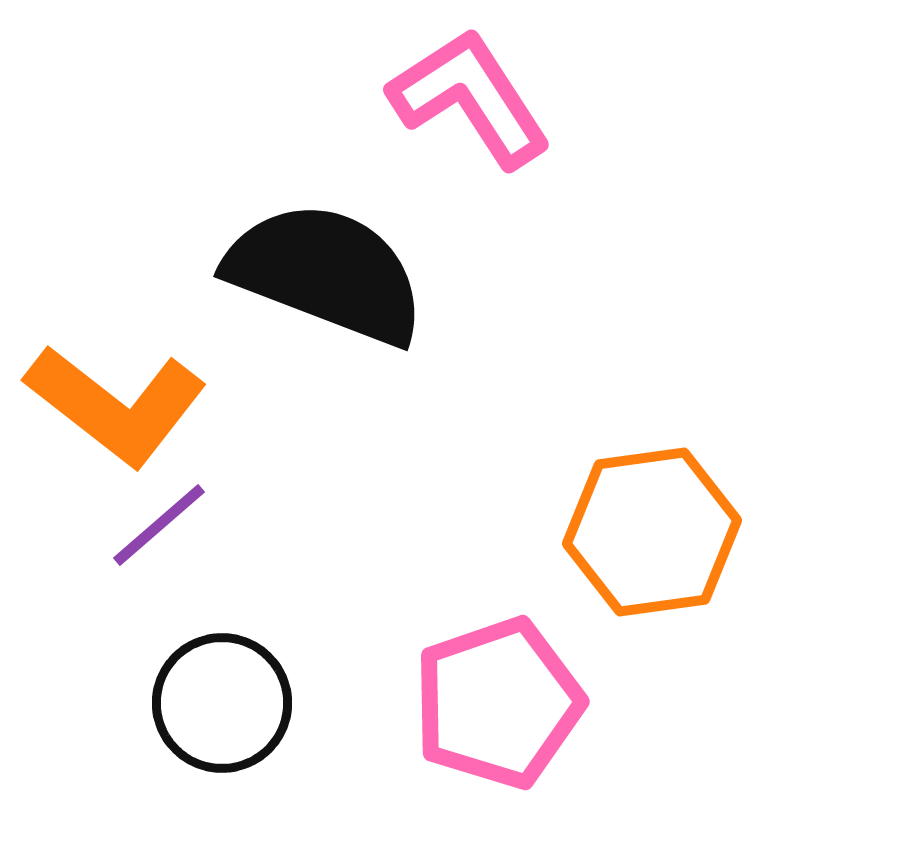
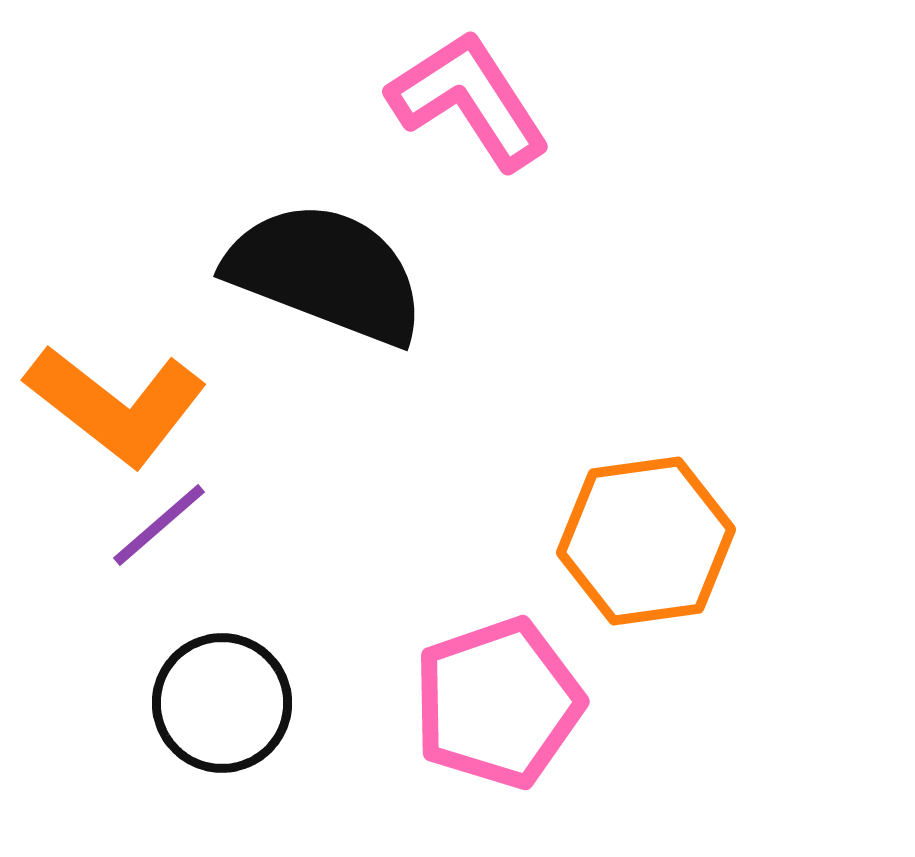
pink L-shape: moved 1 px left, 2 px down
orange hexagon: moved 6 px left, 9 px down
